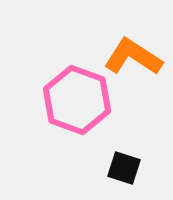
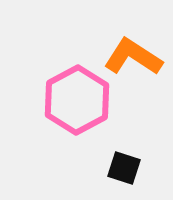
pink hexagon: rotated 12 degrees clockwise
